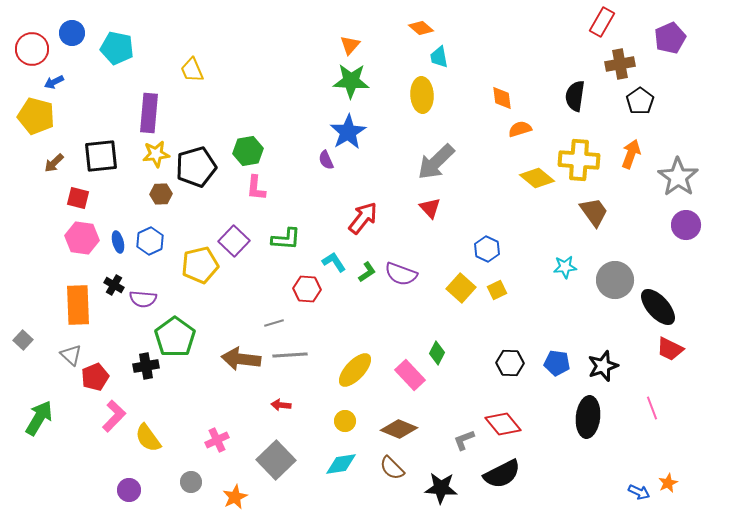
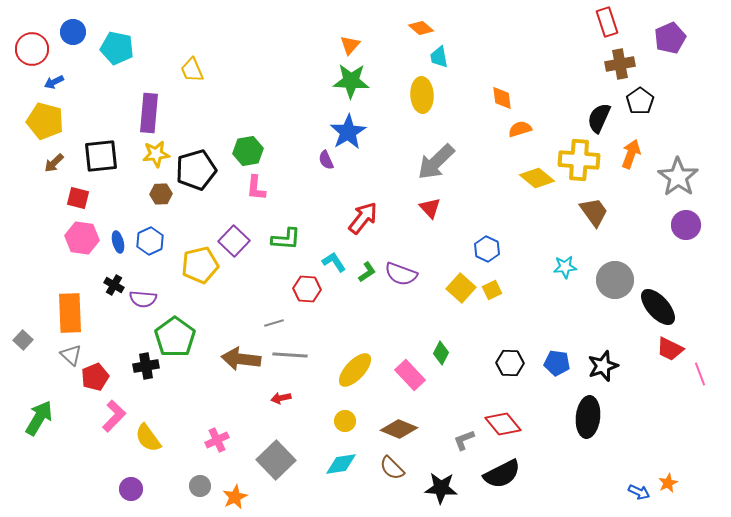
red rectangle at (602, 22): moved 5 px right; rotated 48 degrees counterclockwise
blue circle at (72, 33): moved 1 px right, 1 px up
black semicircle at (575, 96): moved 24 px right, 22 px down; rotated 16 degrees clockwise
yellow pentagon at (36, 116): moved 9 px right, 5 px down
black pentagon at (196, 167): moved 3 px down
yellow square at (497, 290): moved 5 px left
orange rectangle at (78, 305): moved 8 px left, 8 px down
green diamond at (437, 353): moved 4 px right
gray line at (290, 355): rotated 8 degrees clockwise
red arrow at (281, 405): moved 7 px up; rotated 18 degrees counterclockwise
pink line at (652, 408): moved 48 px right, 34 px up
gray circle at (191, 482): moved 9 px right, 4 px down
purple circle at (129, 490): moved 2 px right, 1 px up
